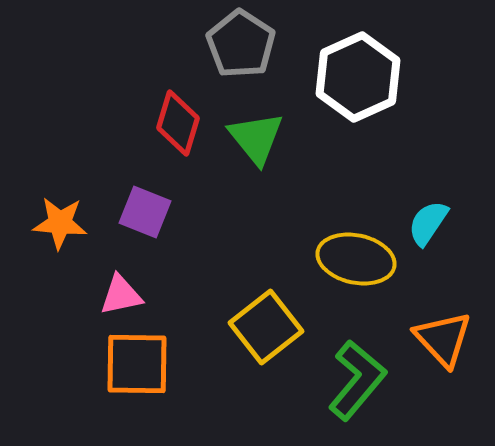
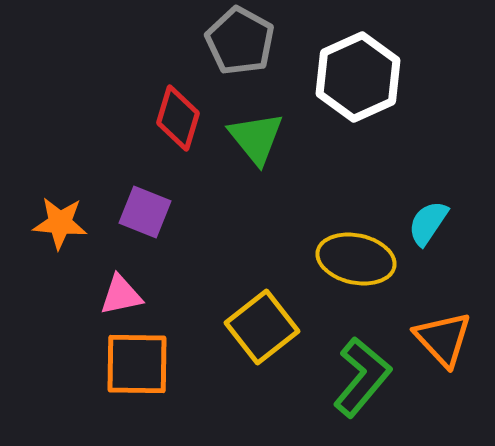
gray pentagon: moved 1 px left, 3 px up; rotated 4 degrees counterclockwise
red diamond: moved 5 px up
yellow square: moved 4 px left
green L-shape: moved 5 px right, 3 px up
